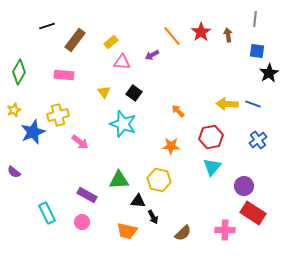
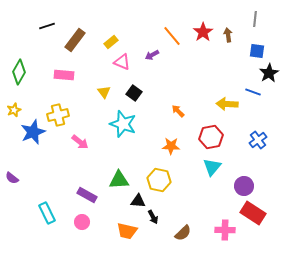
red star: moved 2 px right
pink triangle: rotated 18 degrees clockwise
blue line: moved 12 px up
purple semicircle: moved 2 px left, 6 px down
